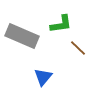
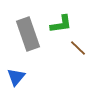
gray rectangle: moved 6 px right, 2 px up; rotated 48 degrees clockwise
blue triangle: moved 27 px left
